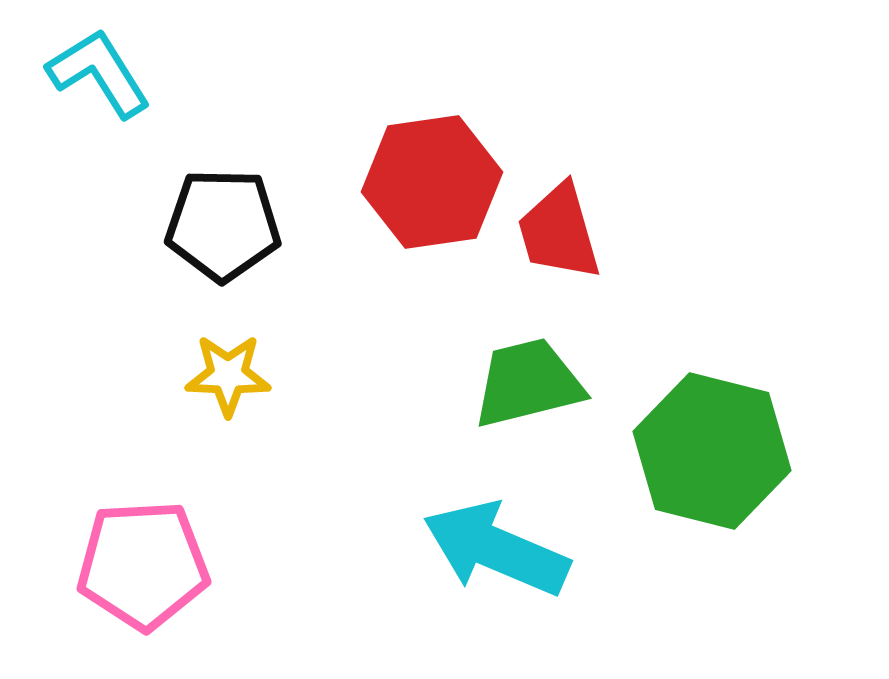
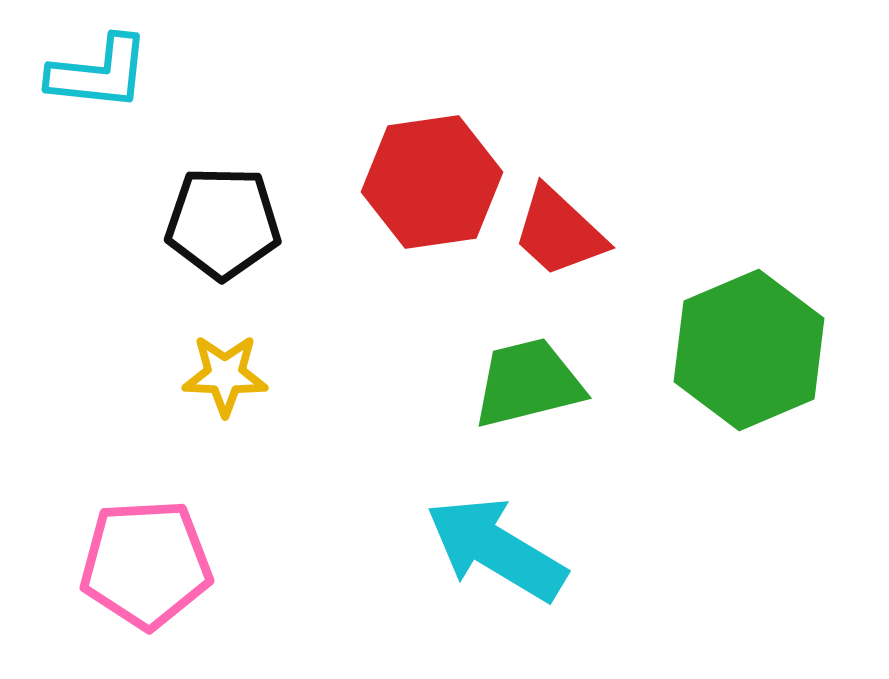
cyan L-shape: rotated 128 degrees clockwise
black pentagon: moved 2 px up
red trapezoid: rotated 31 degrees counterclockwise
yellow star: moved 3 px left
green hexagon: moved 37 px right, 101 px up; rotated 23 degrees clockwise
cyan arrow: rotated 8 degrees clockwise
pink pentagon: moved 3 px right, 1 px up
